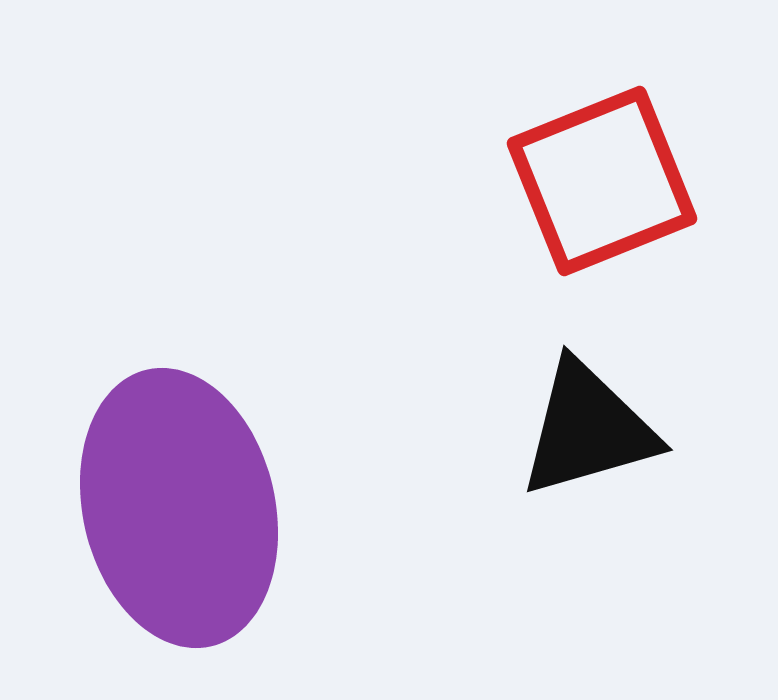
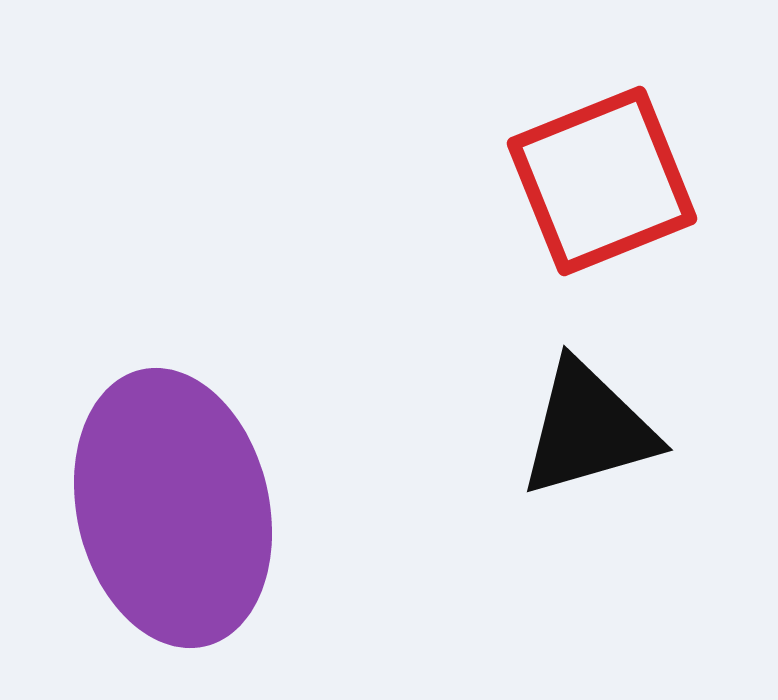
purple ellipse: moved 6 px left
